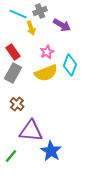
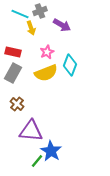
cyan line: moved 2 px right
red rectangle: rotated 42 degrees counterclockwise
green line: moved 26 px right, 5 px down
